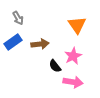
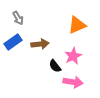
orange triangle: rotated 42 degrees clockwise
